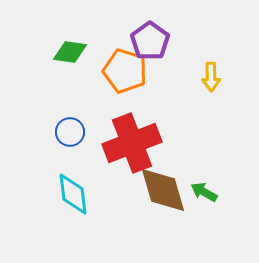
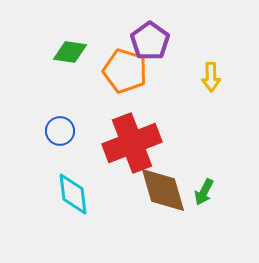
blue circle: moved 10 px left, 1 px up
green arrow: rotated 92 degrees counterclockwise
